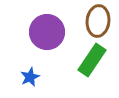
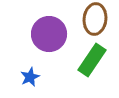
brown ellipse: moved 3 px left, 2 px up
purple circle: moved 2 px right, 2 px down
